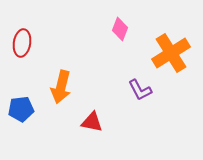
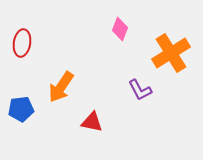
orange arrow: rotated 20 degrees clockwise
